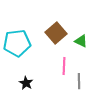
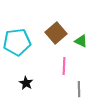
cyan pentagon: moved 1 px up
gray line: moved 8 px down
